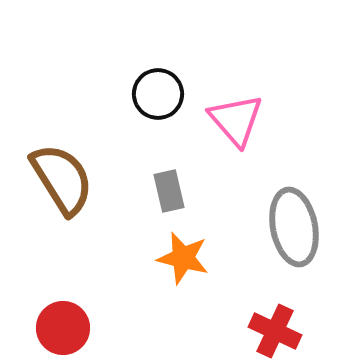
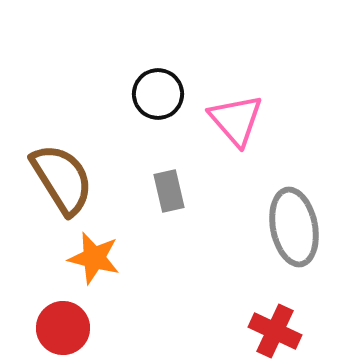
orange star: moved 89 px left
